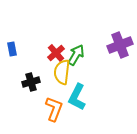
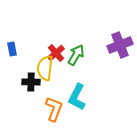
yellow semicircle: moved 17 px left, 4 px up
black cross: rotated 18 degrees clockwise
